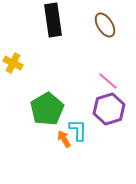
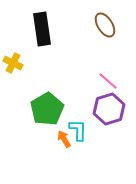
black rectangle: moved 11 px left, 9 px down
